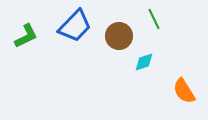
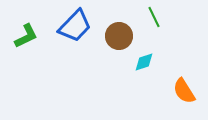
green line: moved 2 px up
